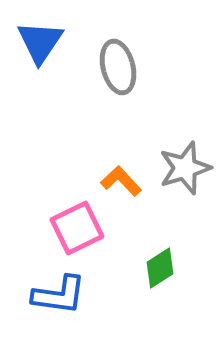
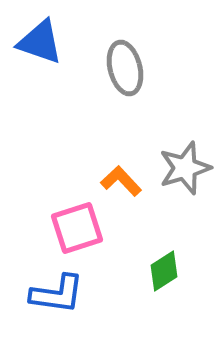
blue triangle: rotated 45 degrees counterclockwise
gray ellipse: moved 7 px right, 1 px down
pink square: rotated 8 degrees clockwise
green diamond: moved 4 px right, 3 px down
blue L-shape: moved 2 px left, 1 px up
